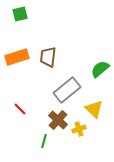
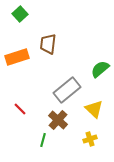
green square: rotated 28 degrees counterclockwise
brown trapezoid: moved 13 px up
yellow cross: moved 11 px right, 10 px down
green line: moved 1 px left, 1 px up
